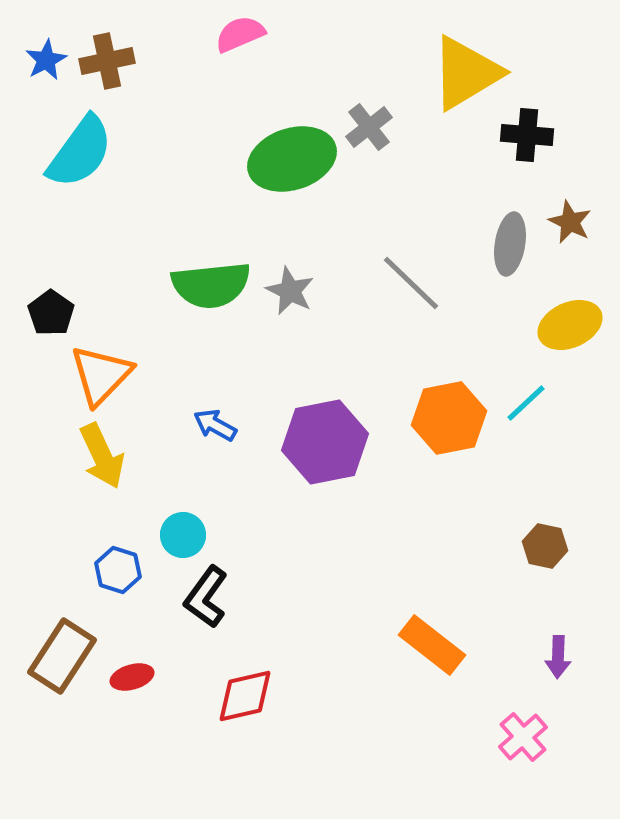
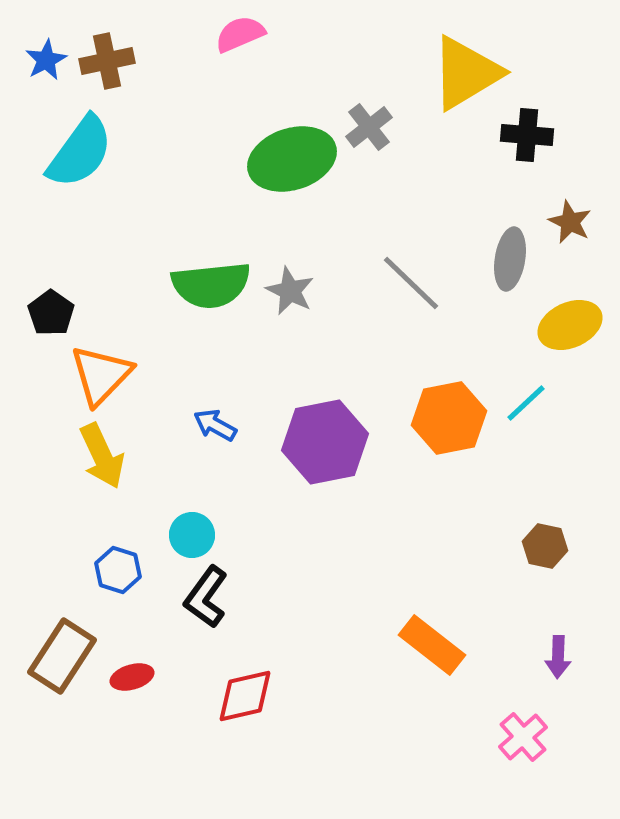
gray ellipse: moved 15 px down
cyan circle: moved 9 px right
